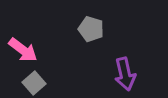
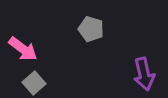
pink arrow: moved 1 px up
purple arrow: moved 19 px right
